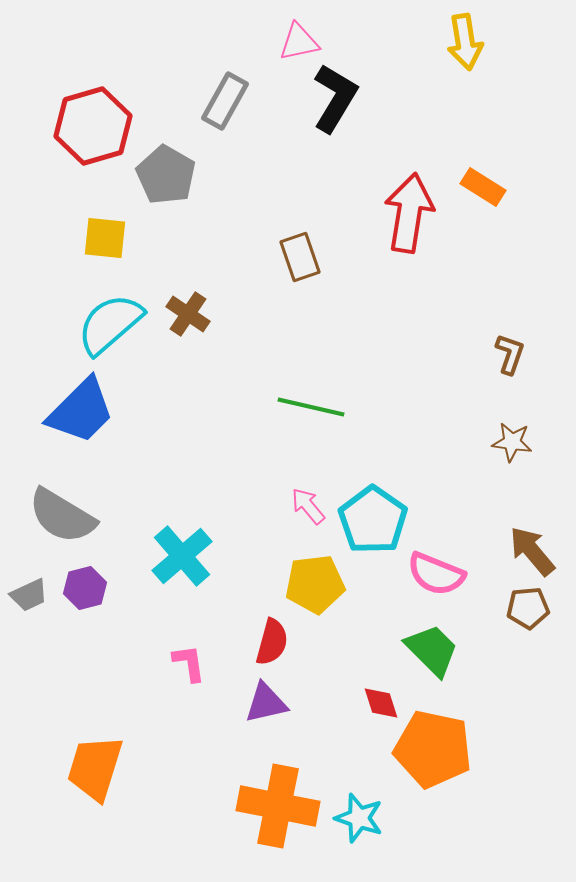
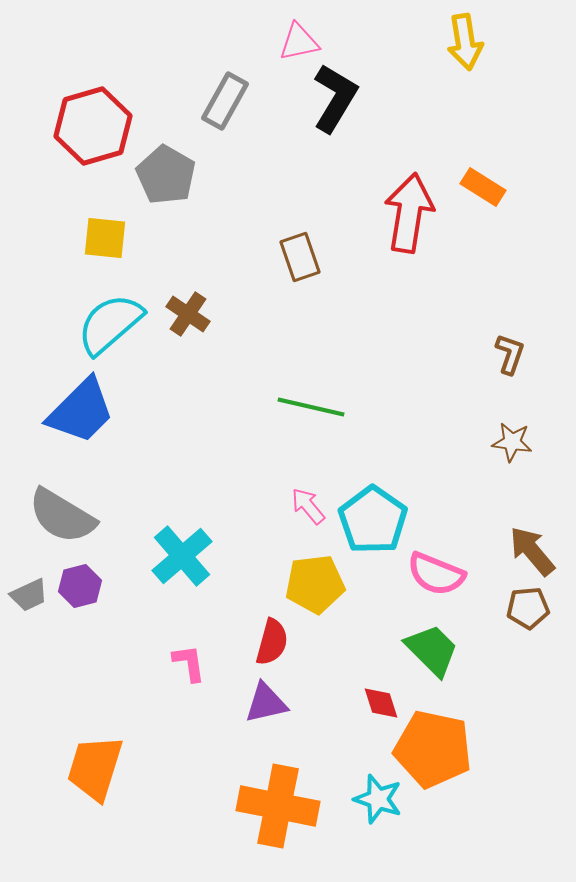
purple hexagon: moved 5 px left, 2 px up
cyan star: moved 19 px right, 19 px up
